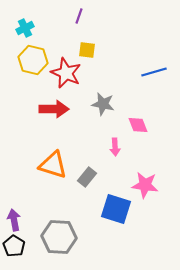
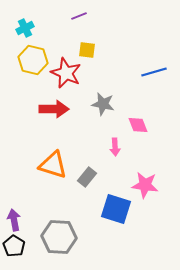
purple line: rotated 49 degrees clockwise
